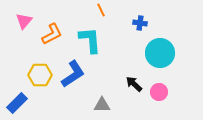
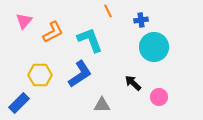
orange line: moved 7 px right, 1 px down
blue cross: moved 1 px right, 3 px up; rotated 16 degrees counterclockwise
orange L-shape: moved 1 px right, 2 px up
cyan L-shape: rotated 16 degrees counterclockwise
cyan circle: moved 6 px left, 6 px up
blue L-shape: moved 7 px right
black arrow: moved 1 px left, 1 px up
pink circle: moved 5 px down
blue rectangle: moved 2 px right
